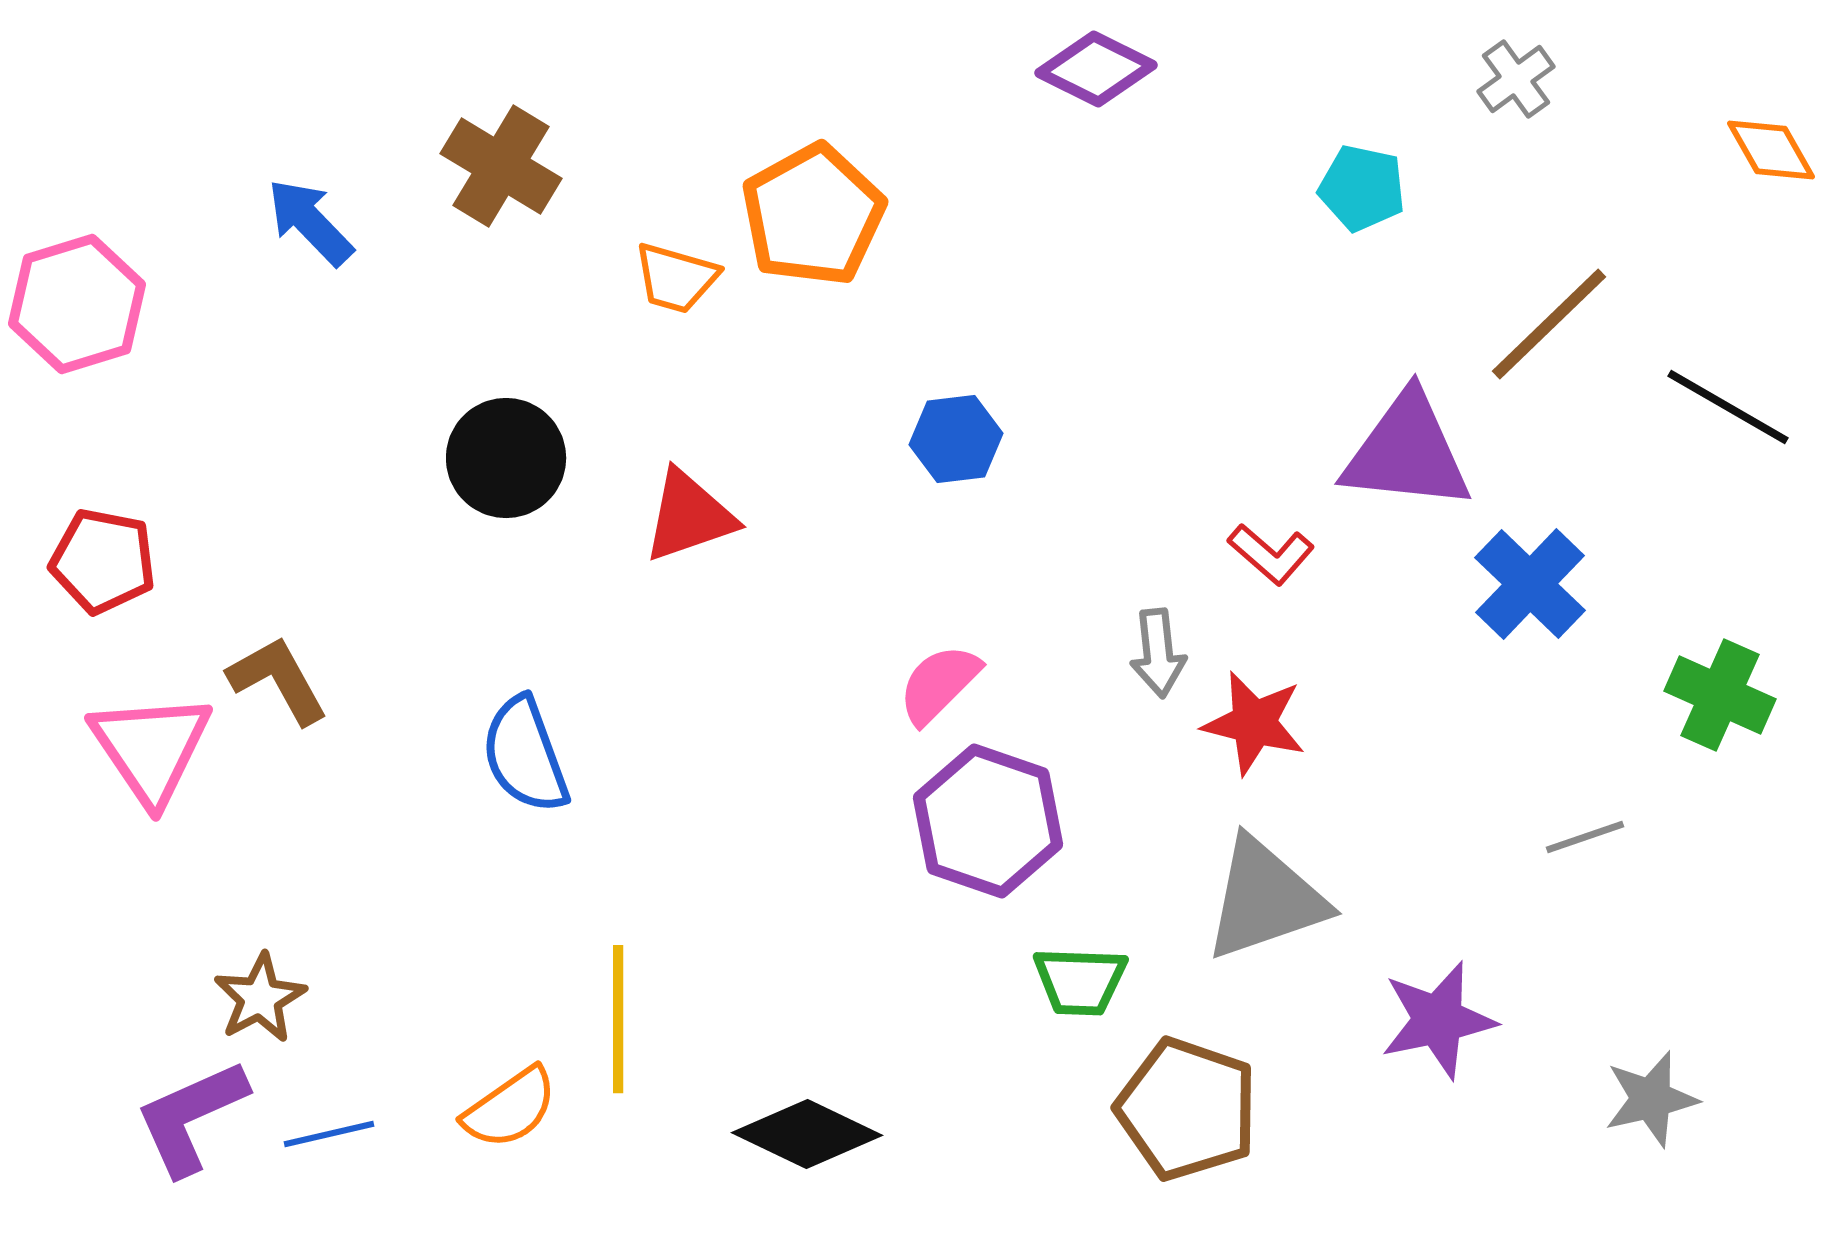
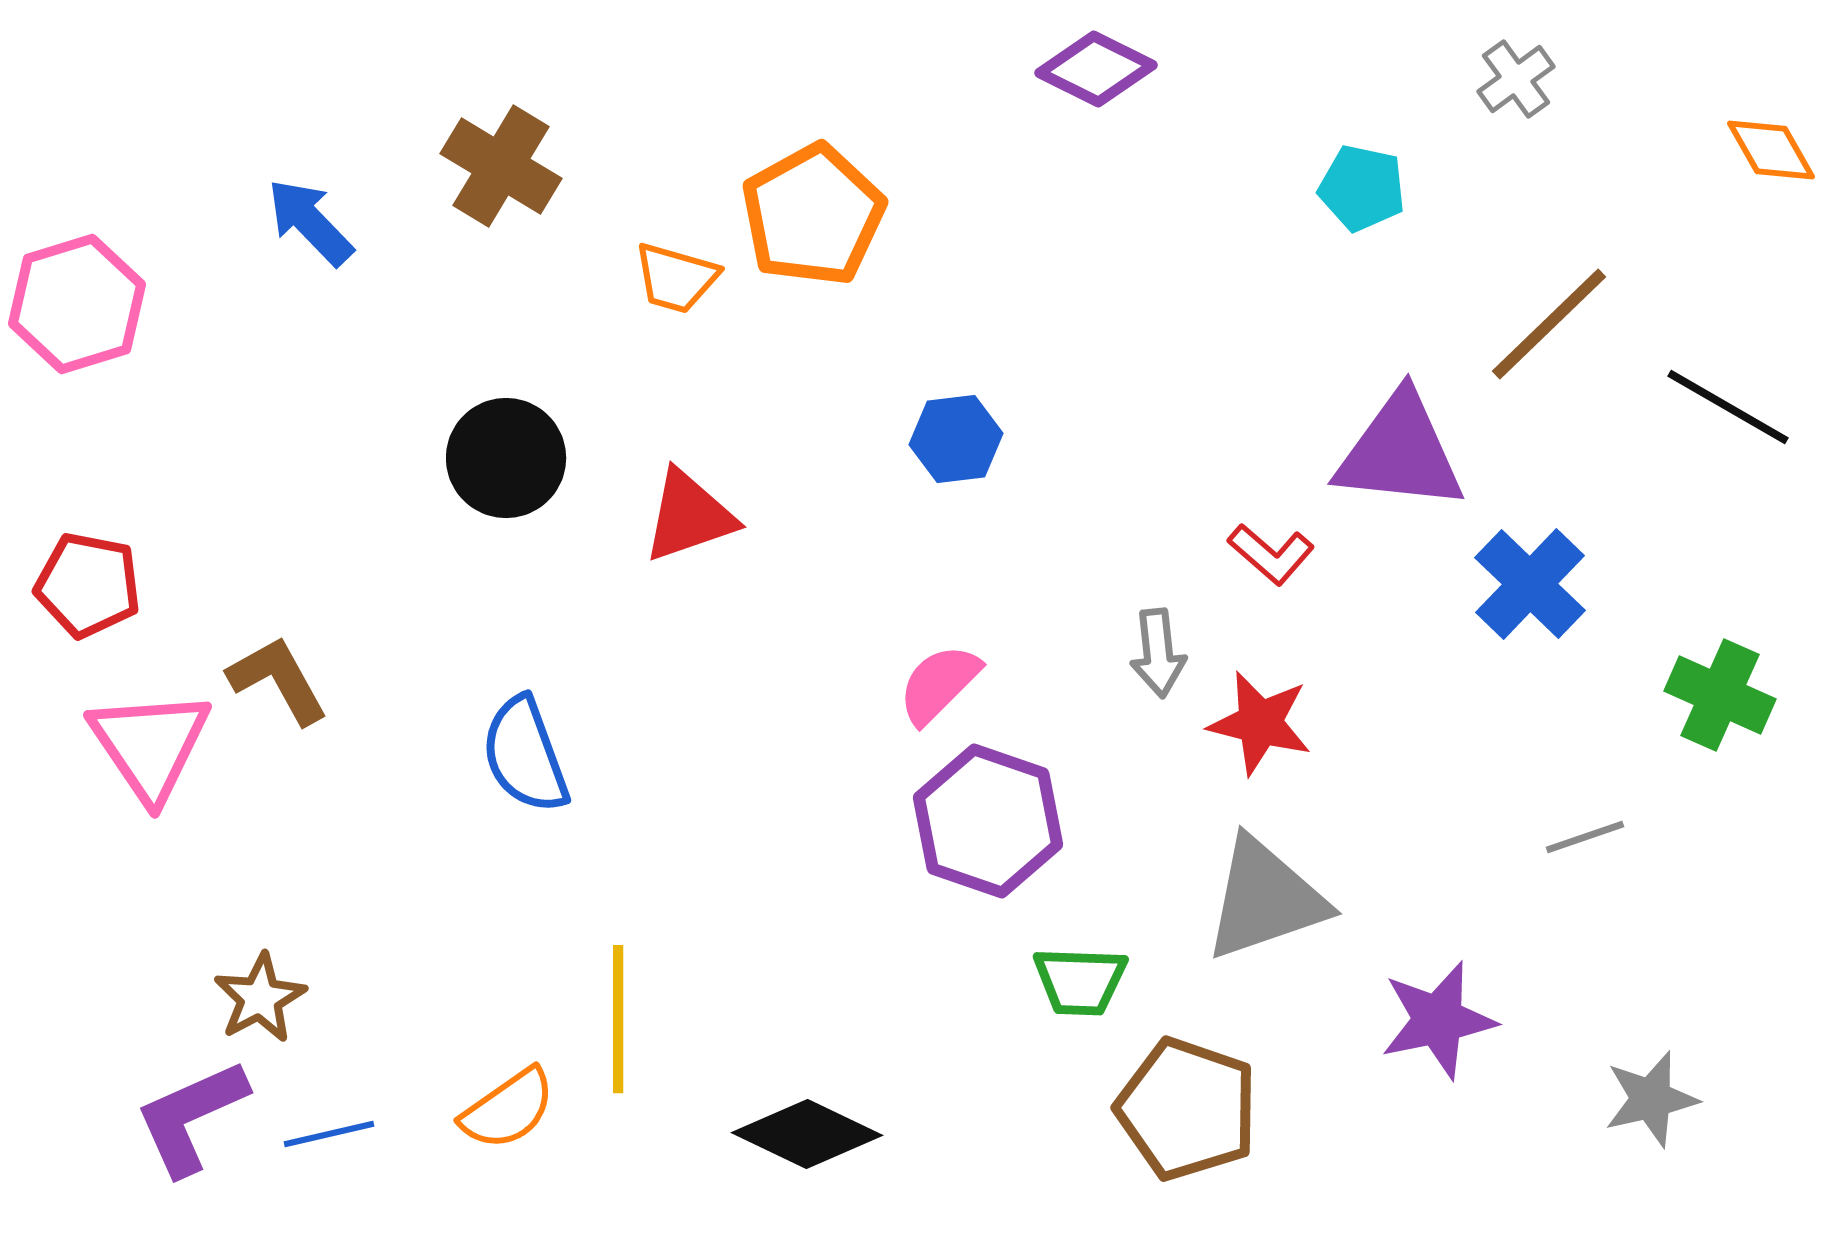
purple triangle: moved 7 px left
red pentagon: moved 15 px left, 24 px down
red star: moved 6 px right
pink triangle: moved 1 px left, 3 px up
orange semicircle: moved 2 px left, 1 px down
